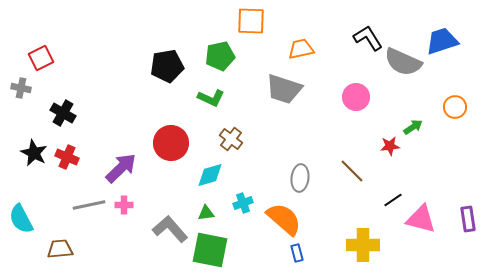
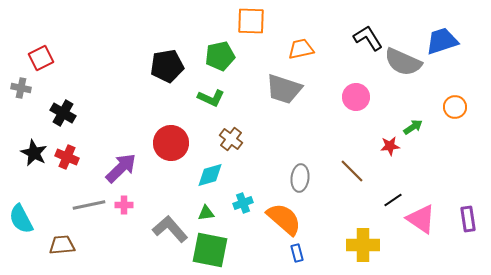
pink triangle: rotated 20 degrees clockwise
brown trapezoid: moved 2 px right, 4 px up
